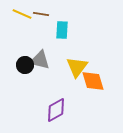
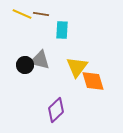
purple diamond: rotated 15 degrees counterclockwise
